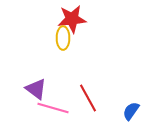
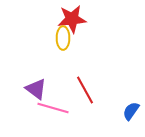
red line: moved 3 px left, 8 px up
